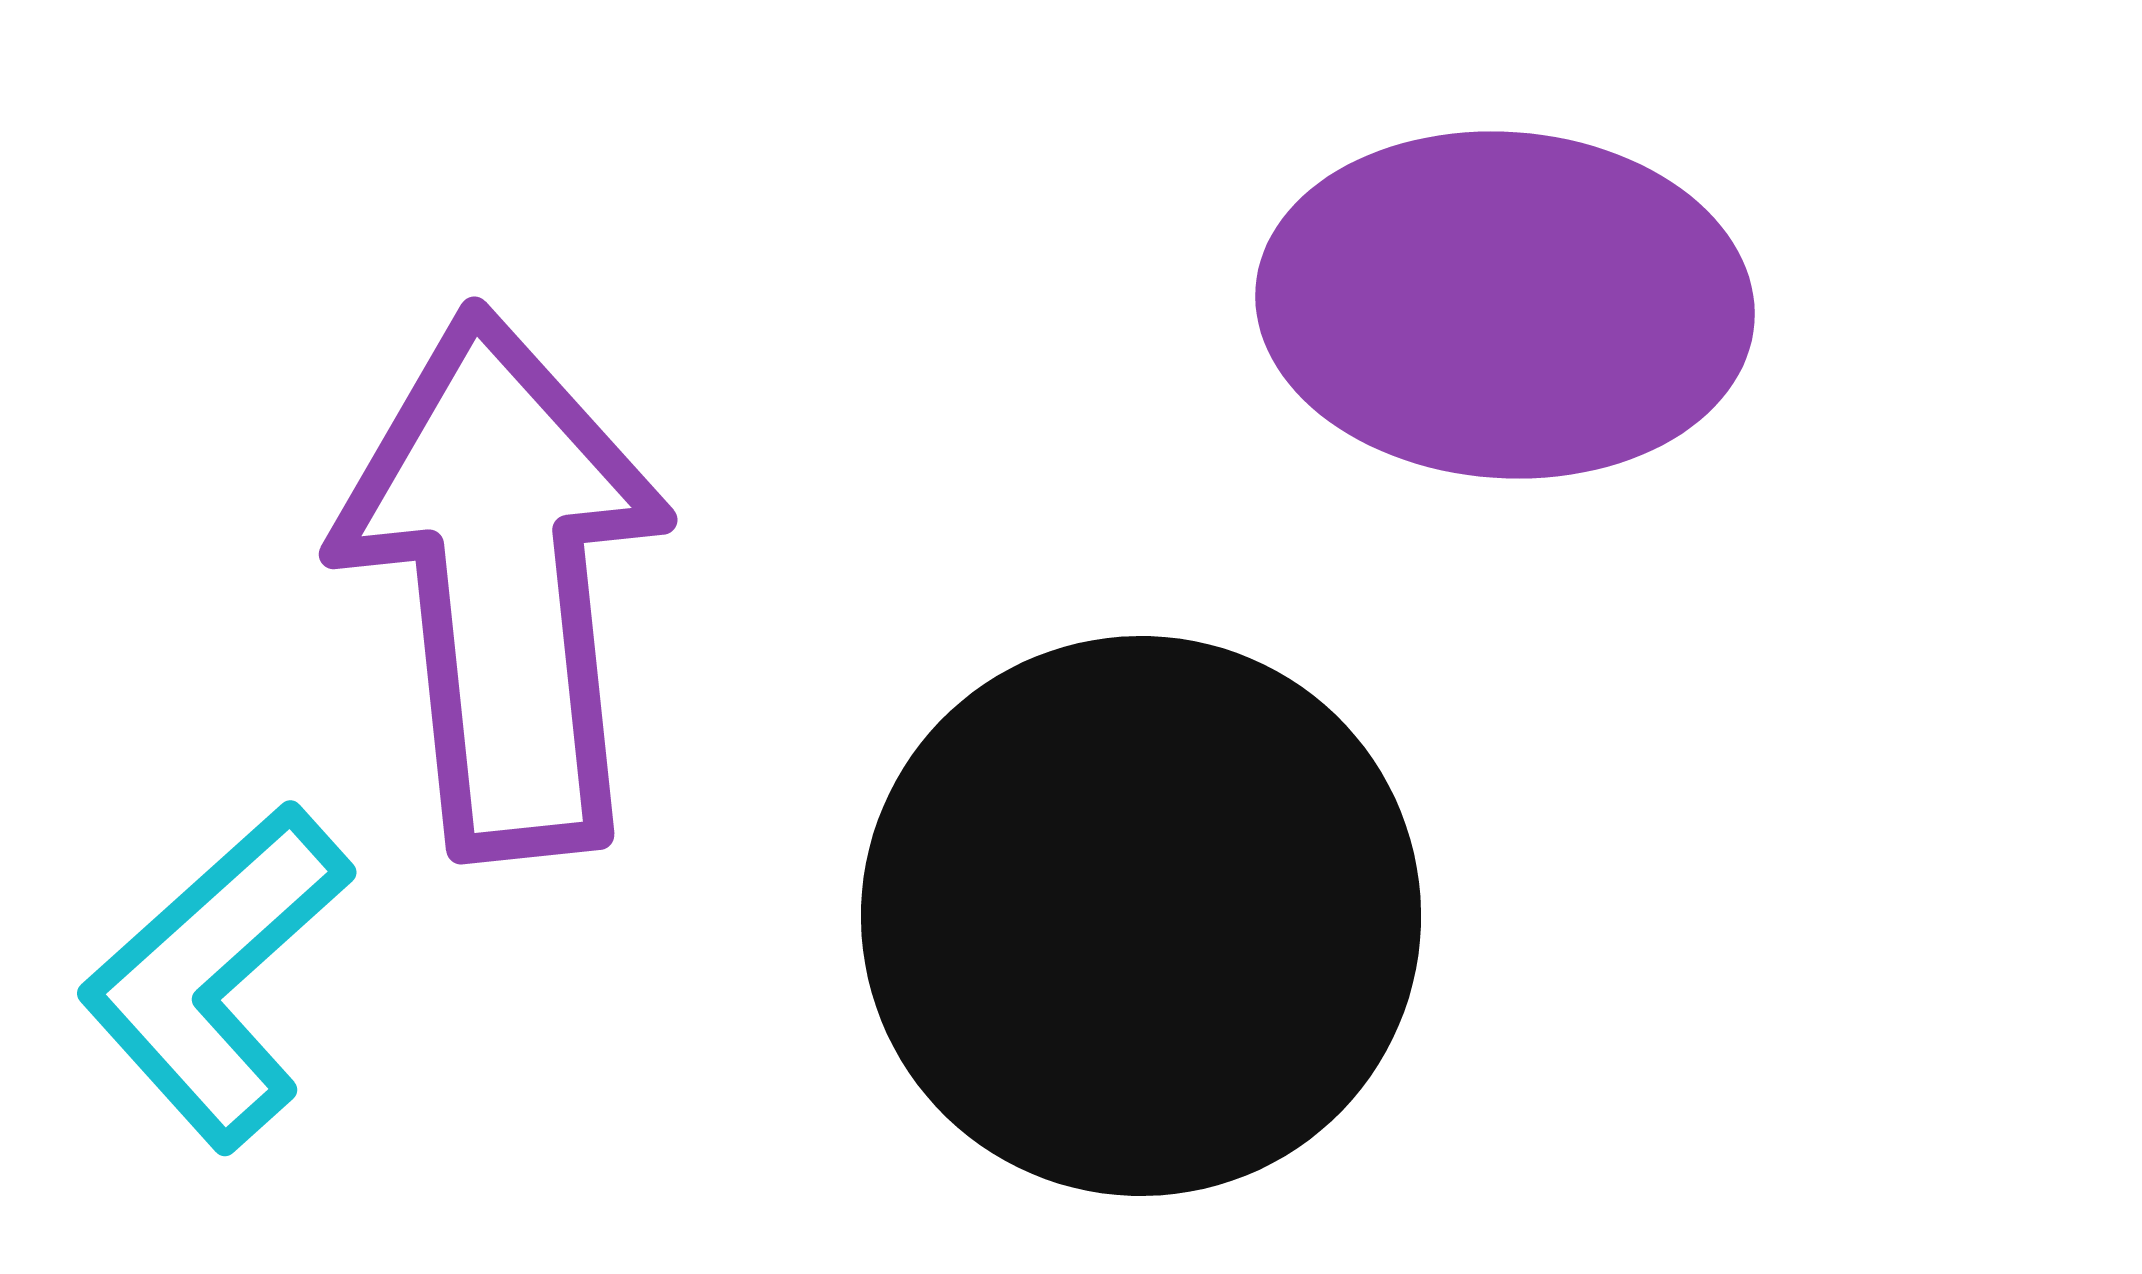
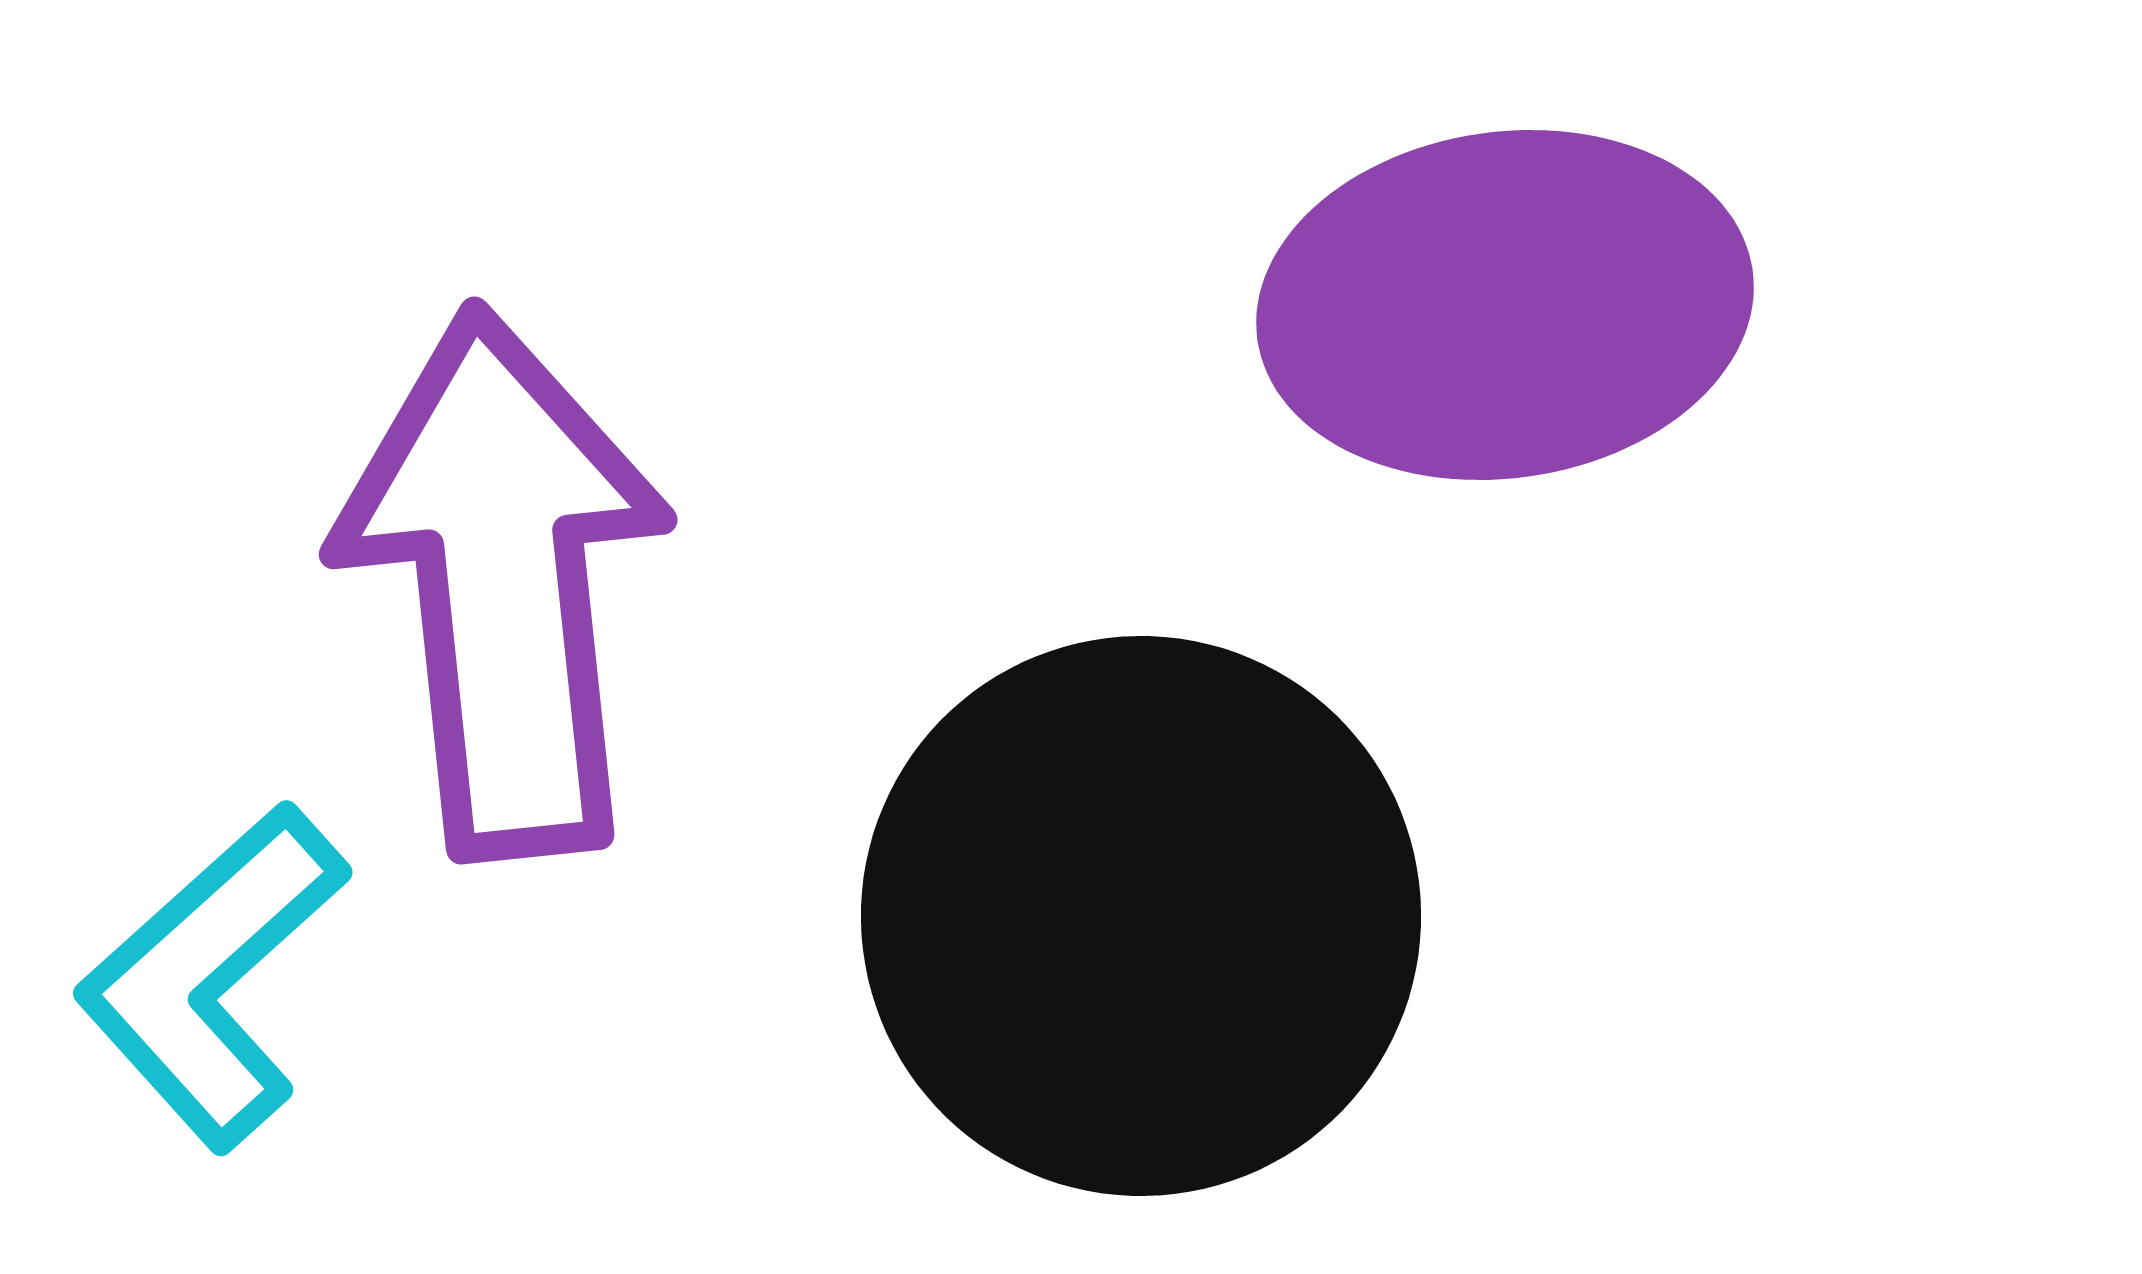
purple ellipse: rotated 12 degrees counterclockwise
cyan L-shape: moved 4 px left
